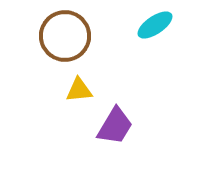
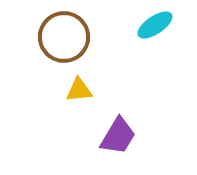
brown circle: moved 1 px left, 1 px down
purple trapezoid: moved 3 px right, 10 px down
